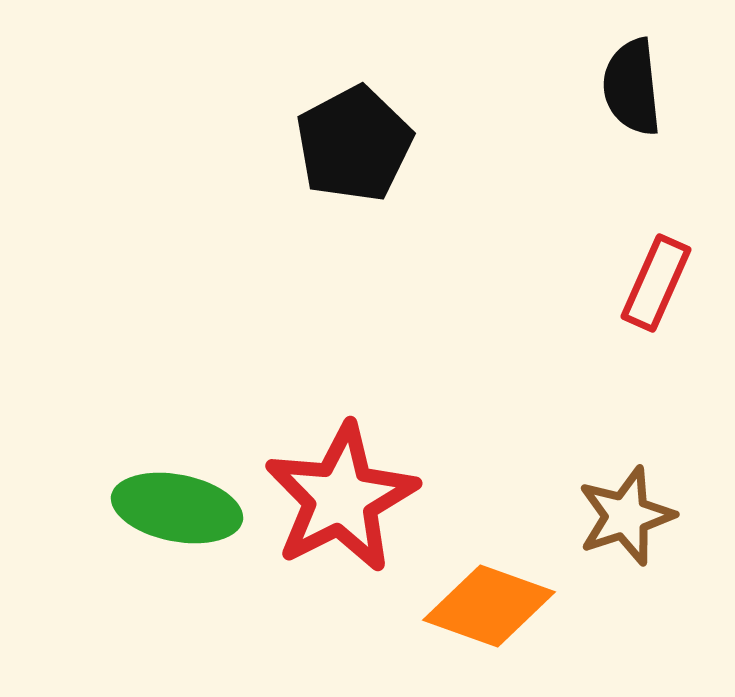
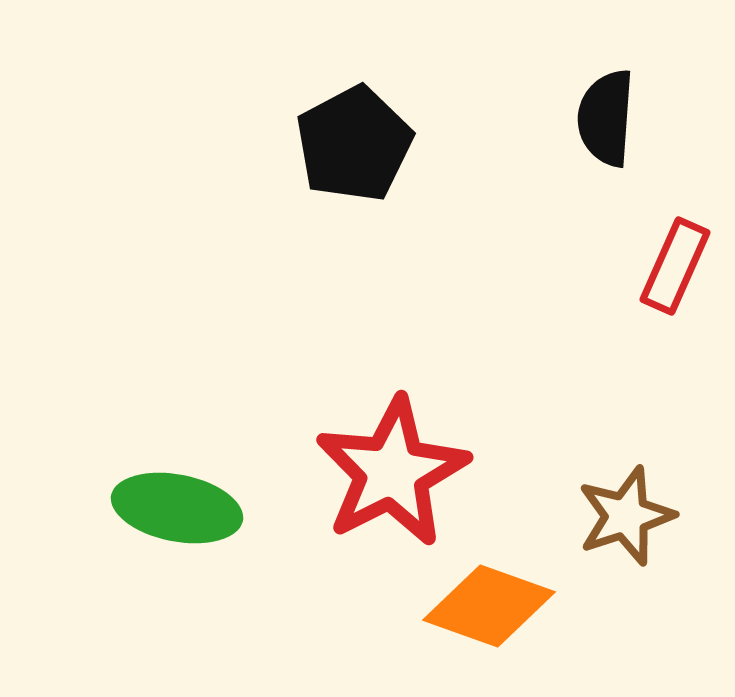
black semicircle: moved 26 px left, 31 px down; rotated 10 degrees clockwise
red rectangle: moved 19 px right, 17 px up
red star: moved 51 px right, 26 px up
